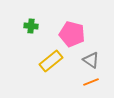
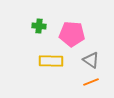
green cross: moved 8 px right
pink pentagon: rotated 10 degrees counterclockwise
yellow rectangle: rotated 40 degrees clockwise
